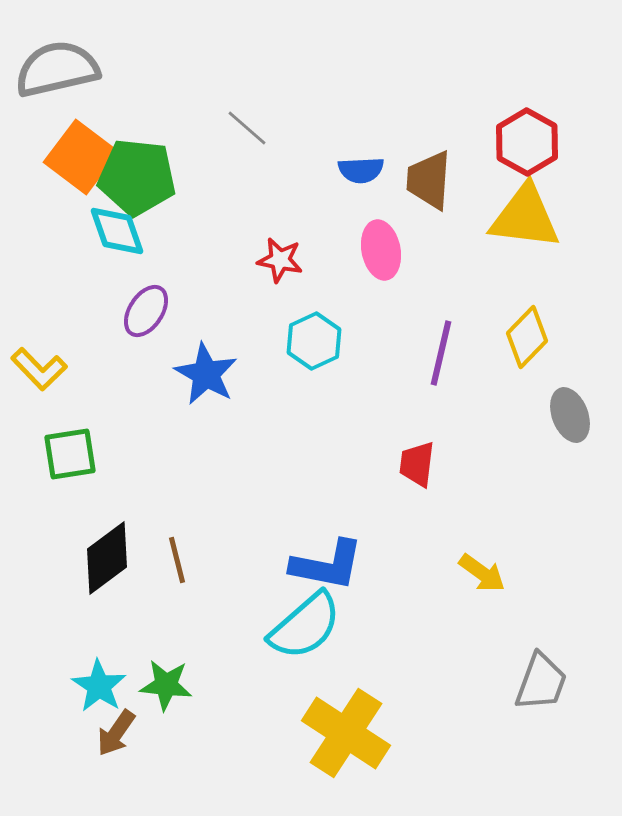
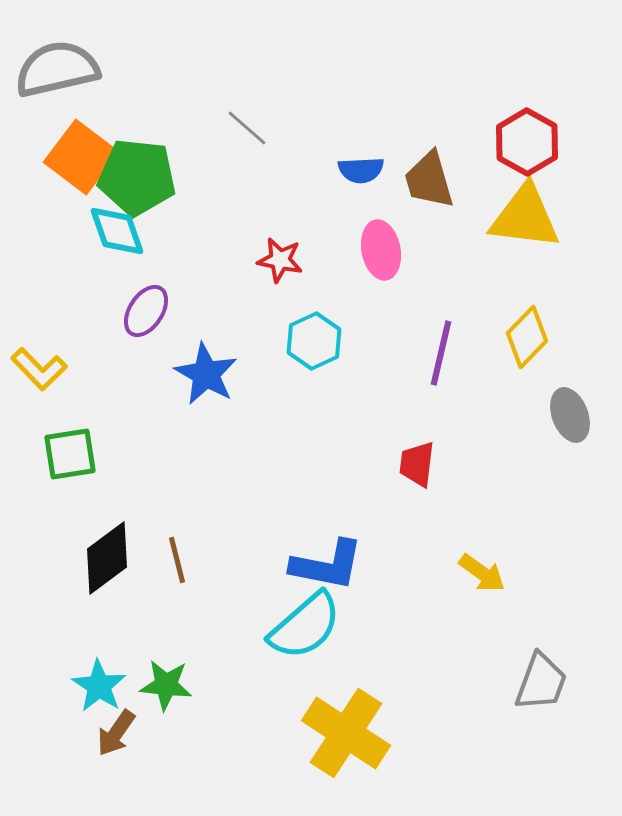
brown trapezoid: rotated 20 degrees counterclockwise
